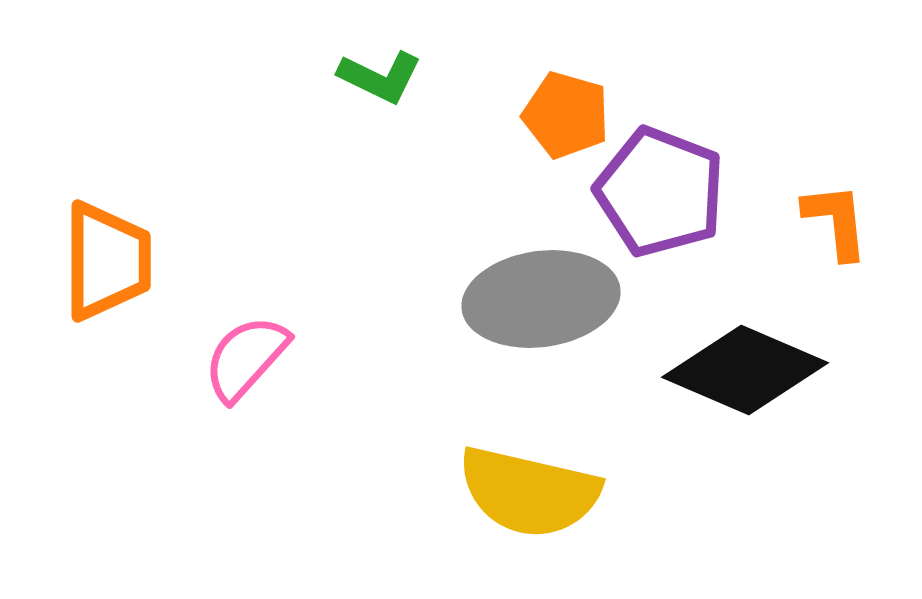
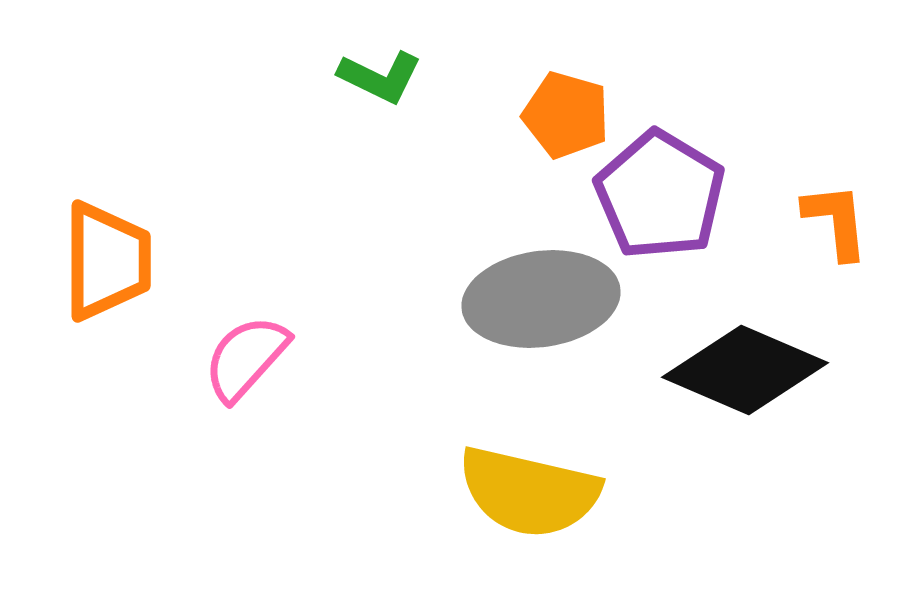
purple pentagon: moved 3 px down; rotated 10 degrees clockwise
